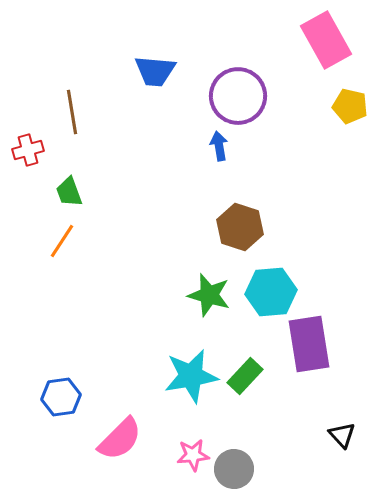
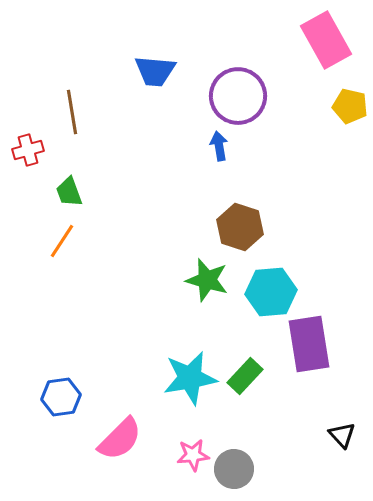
green star: moved 2 px left, 15 px up
cyan star: moved 1 px left, 2 px down
